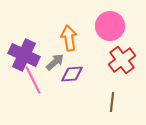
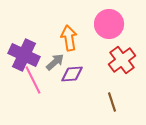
pink circle: moved 1 px left, 2 px up
brown line: rotated 24 degrees counterclockwise
